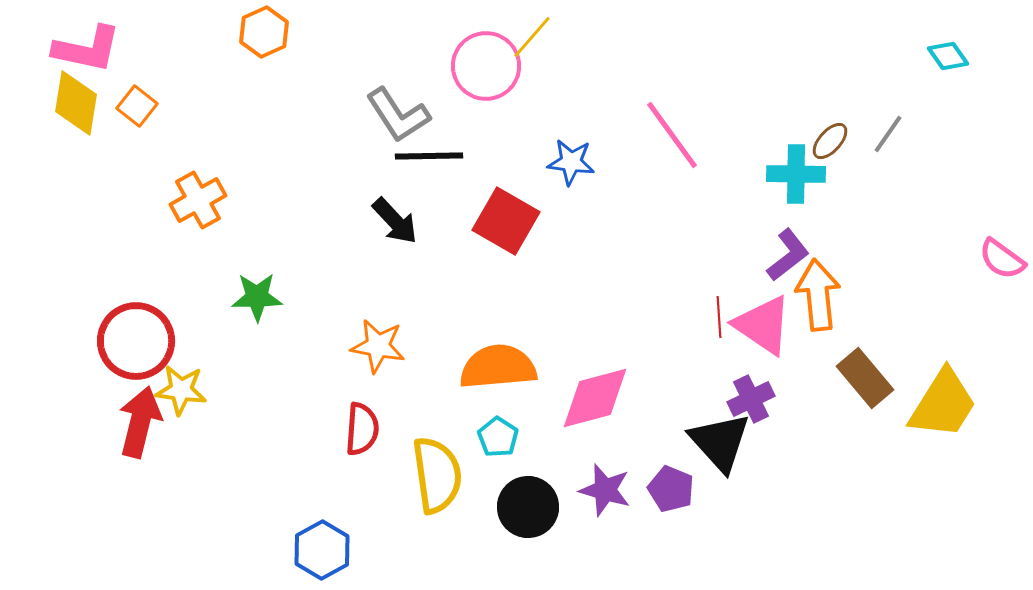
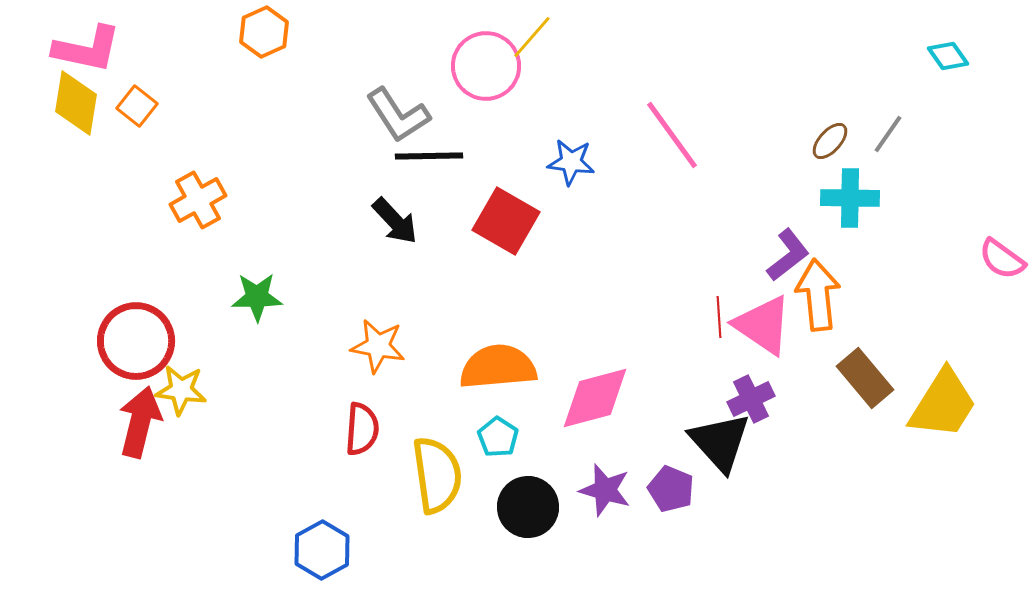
cyan cross: moved 54 px right, 24 px down
